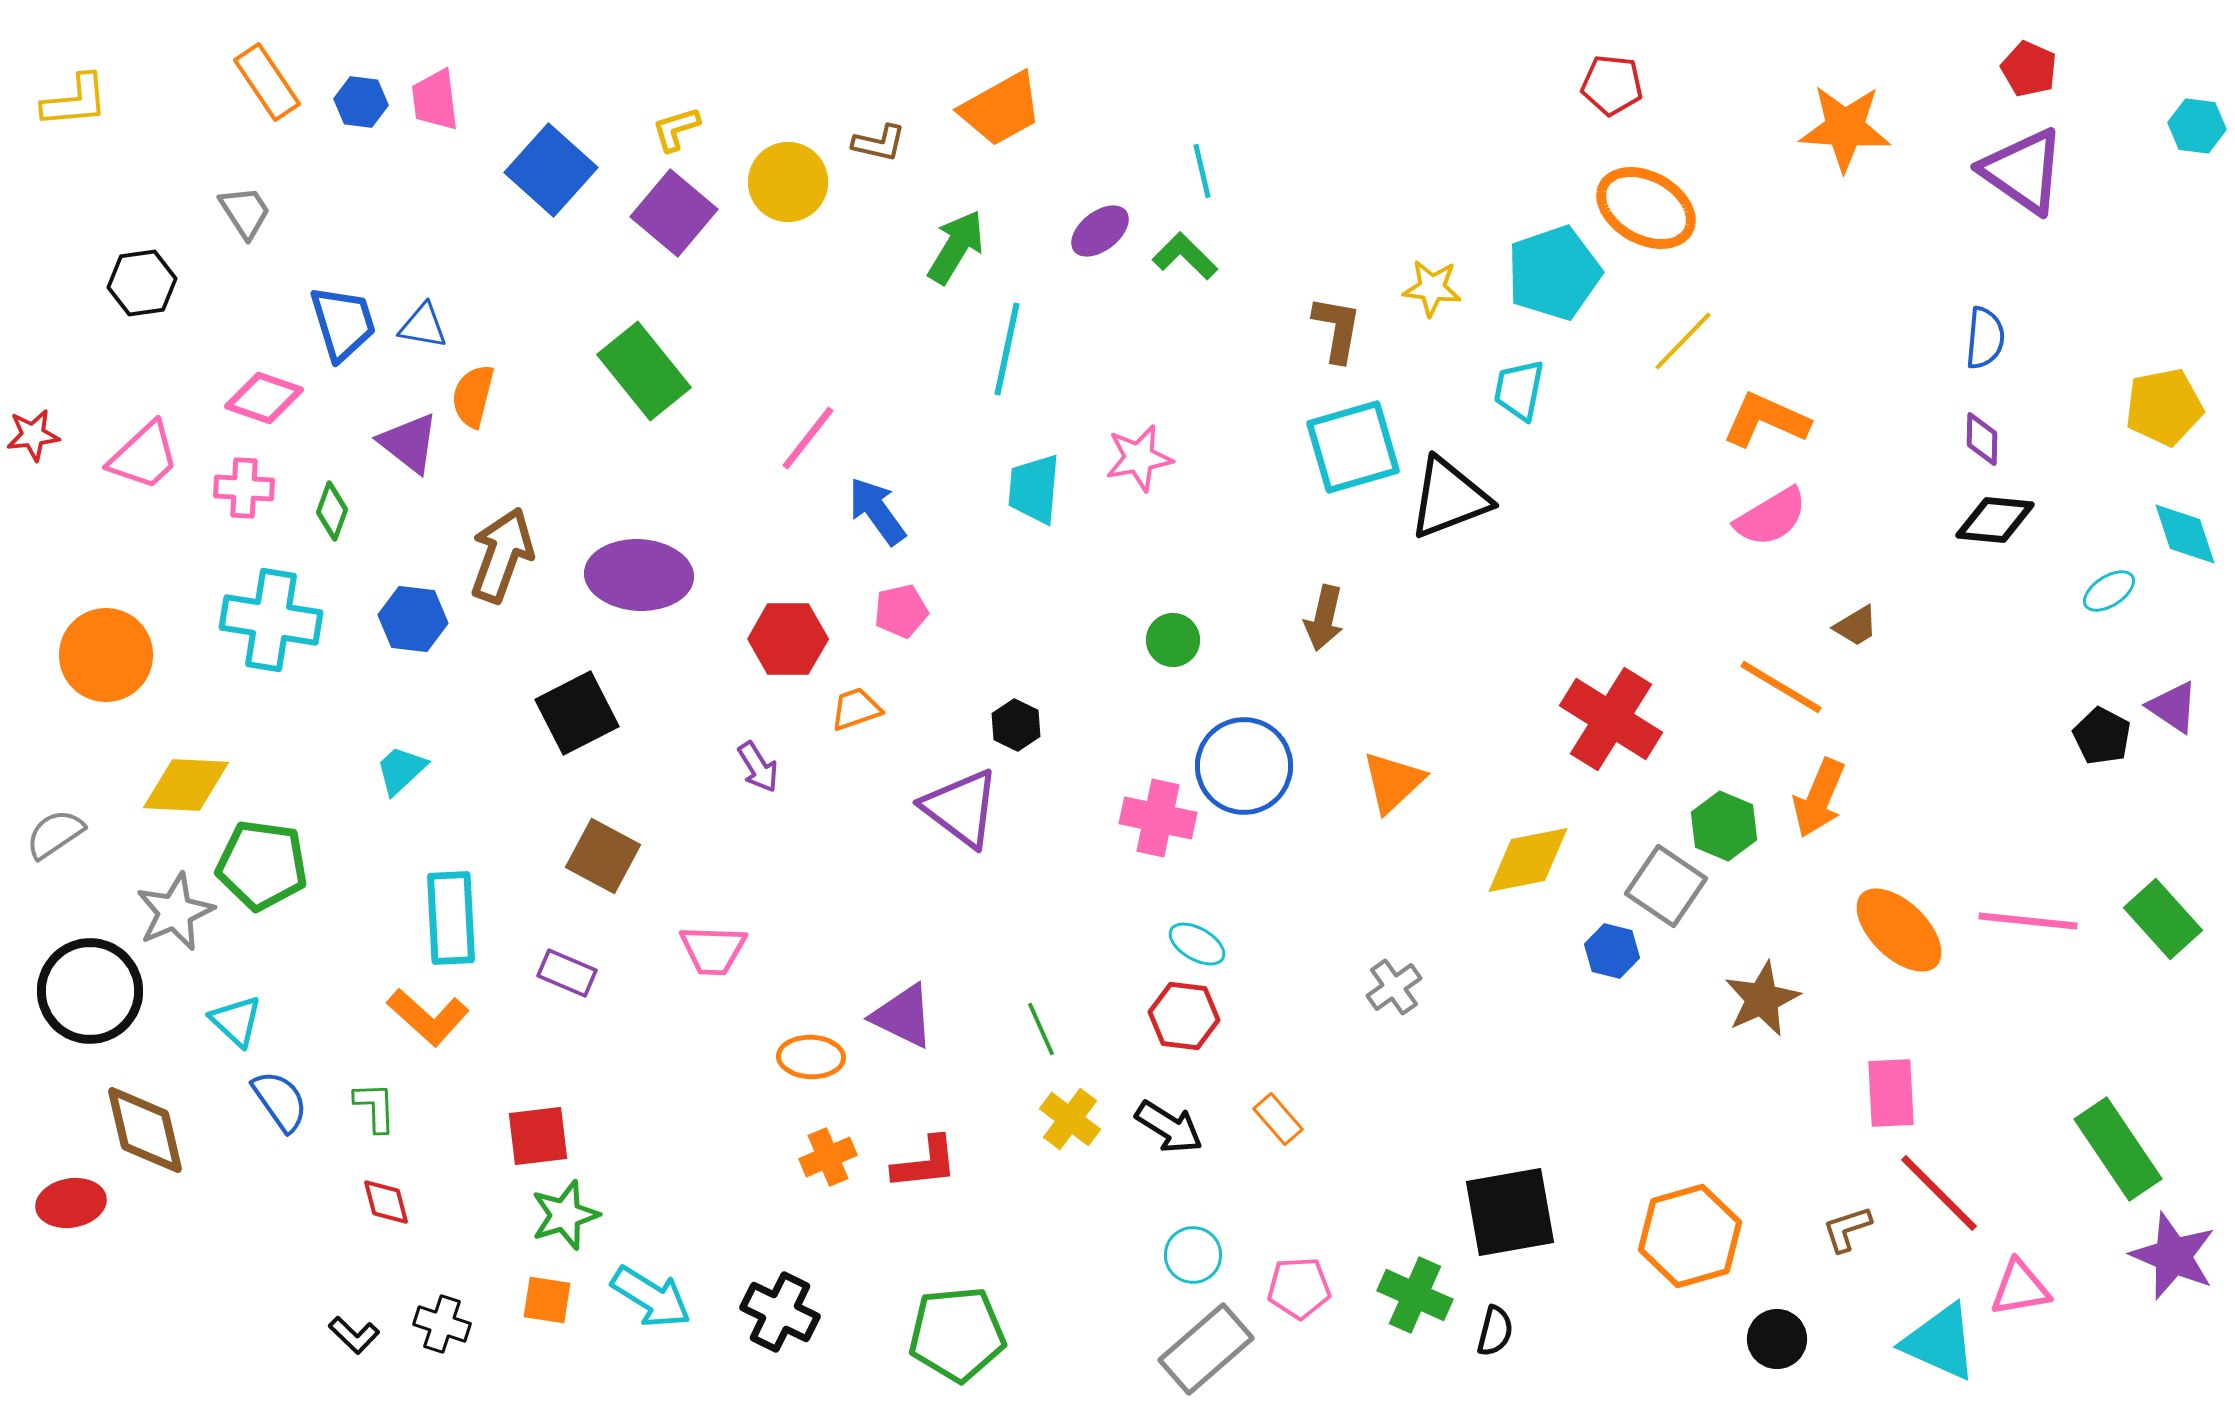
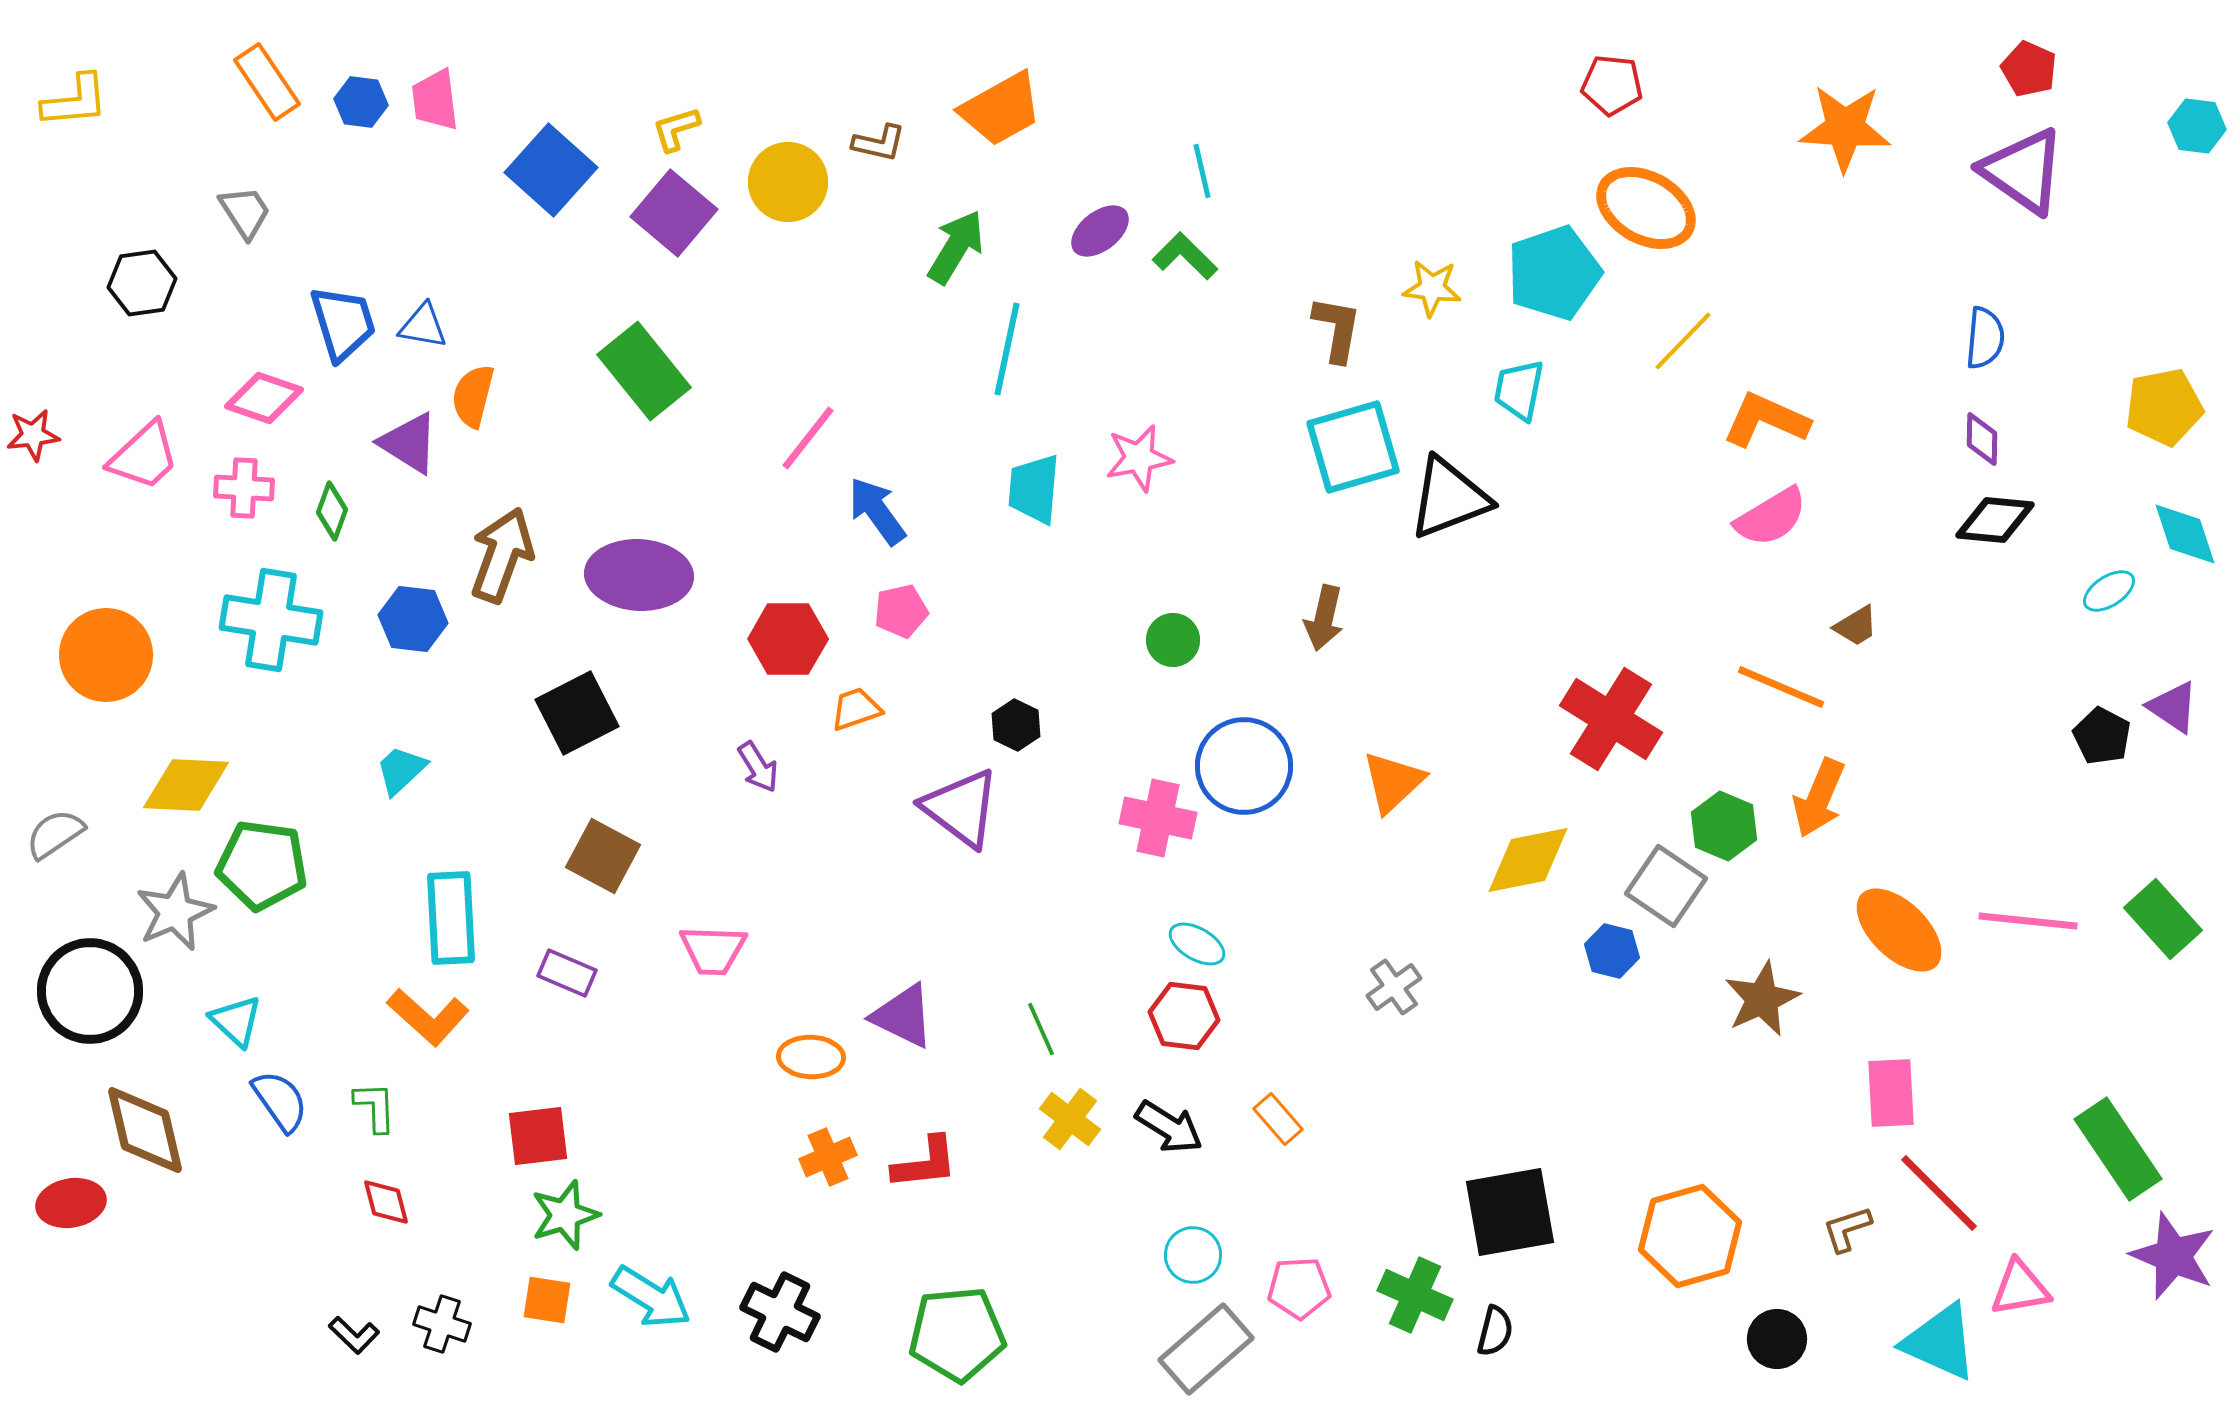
purple triangle at (409, 443): rotated 6 degrees counterclockwise
orange line at (1781, 687): rotated 8 degrees counterclockwise
